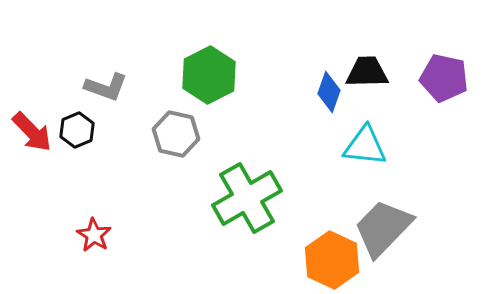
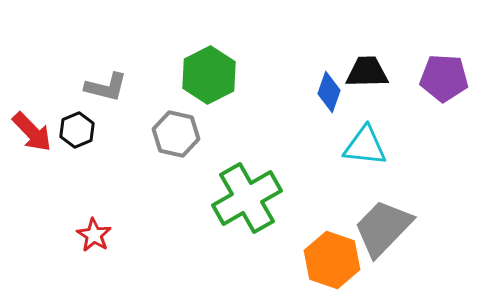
purple pentagon: rotated 9 degrees counterclockwise
gray L-shape: rotated 6 degrees counterclockwise
orange hexagon: rotated 6 degrees counterclockwise
